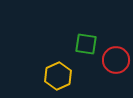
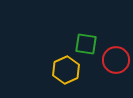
yellow hexagon: moved 8 px right, 6 px up
